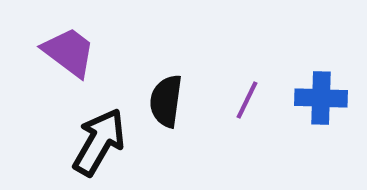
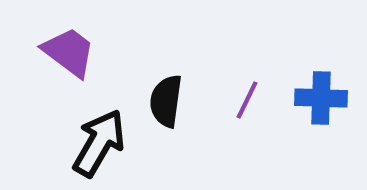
black arrow: moved 1 px down
